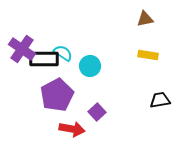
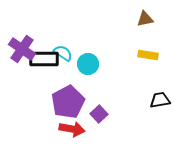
cyan circle: moved 2 px left, 2 px up
purple pentagon: moved 11 px right, 7 px down
purple square: moved 2 px right, 2 px down
